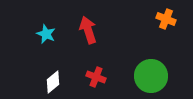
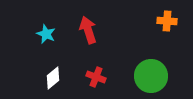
orange cross: moved 1 px right, 2 px down; rotated 18 degrees counterclockwise
white diamond: moved 4 px up
